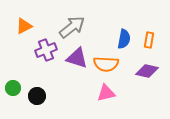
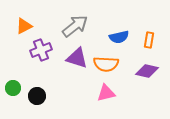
gray arrow: moved 3 px right, 1 px up
blue semicircle: moved 5 px left, 2 px up; rotated 66 degrees clockwise
purple cross: moved 5 px left
